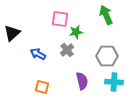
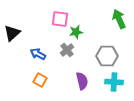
green arrow: moved 13 px right, 4 px down
orange square: moved 2 px left, 7 px up; rotated 16 degrees clockwise
